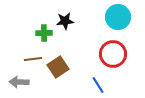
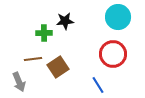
gray arrow: rotated 114 degrees counterclockwise
